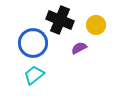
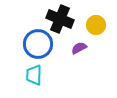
black cross: moved 1 px up
blue circle: moved 5 px right, 1 px down
cyan trapezoid: rotated 50 degrees counterclockwise
